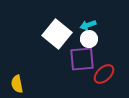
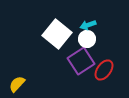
white circle: moved 2 px left
purple square: moved 1 px left, 2 px down; rotated 28 degrees counterclockwise
red ellipse: moved 4 px up; rotated 10 degrees counterclockwise
yellow semicircle: rotated 54 degrees clockwise
